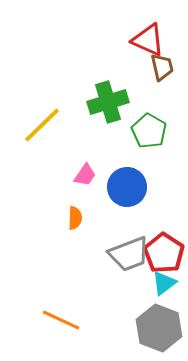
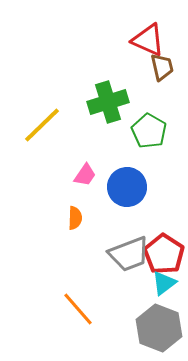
red pentagon: moved 1 px down
orange line: moved 17 px right, 11 px up; rotated 24 degrees clockwise
